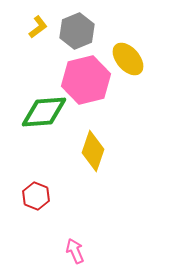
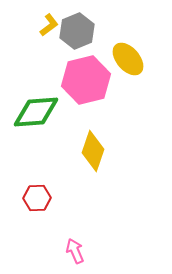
yellow L-shape: moved 11 px right, 2 px up
green diamond: moved 8 px left
red hexagon: moved 1 px right, 2 px down; rotated 24 degrees counterclockwise
